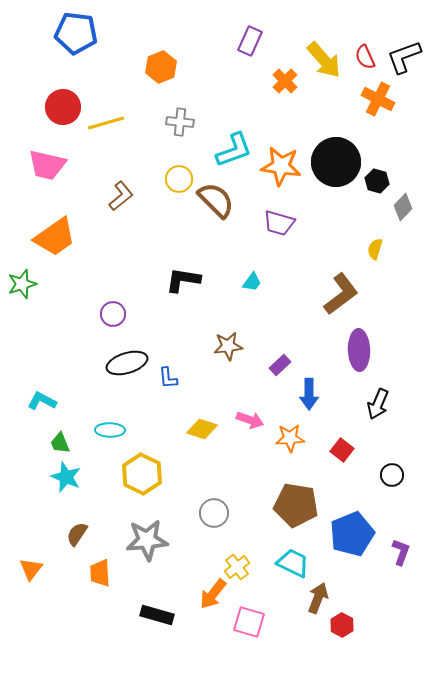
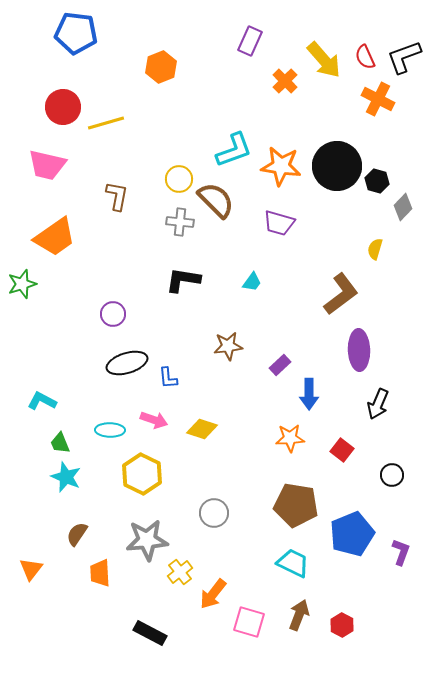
gray cross at (180, 122): moved 100 px down
black circle at (336, 162): moved 1 px right, 4 px down
brown L-shape at (121, 196): moved 4 px left; rotated 40 degrees counterclockwise
pink arrow at (250, 420): moved 96 px left
yellow cross at (237, 567): moved 57 px left, 5 px down
brown arrow at (318, 598): moved 19 px left, 17 px down
black rectangle at (157, 615): moved 7 px left, 18 px down; rotated 12 degrees clockwise
